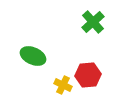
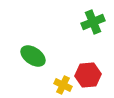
green cross: rotated 20 degrees clockwise
green ellipse: rotated 10 degrees clockwise
